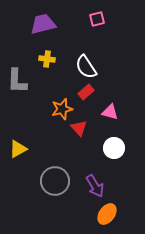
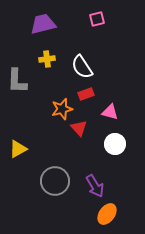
yellow cross: rotated 14 degrees counterclockwise
white semicircle: moved 4 px left
red rectangle: moved 2 px down; rotated 21 degrees clockwise
white circle: moved 1 px right, 4 px up
